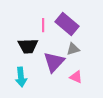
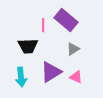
purple rectangle: moved 1 px left, 4 px up
gray triangle: rotated 16 degrees counterclockwise
purple triangle: moved 3 px left, 10 px down; rotated 15 degrees clockwise
